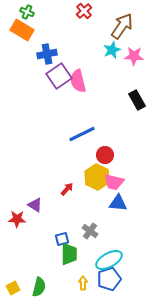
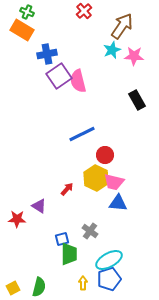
yellow hexagon: moved 1 px left, 1 px down
purple triangle: moved 4 px right, 1 px down
